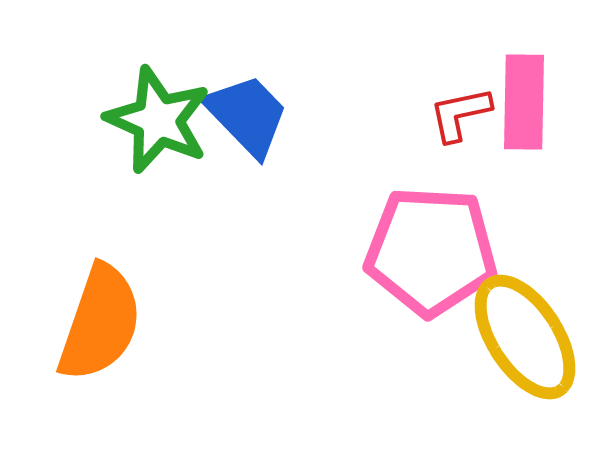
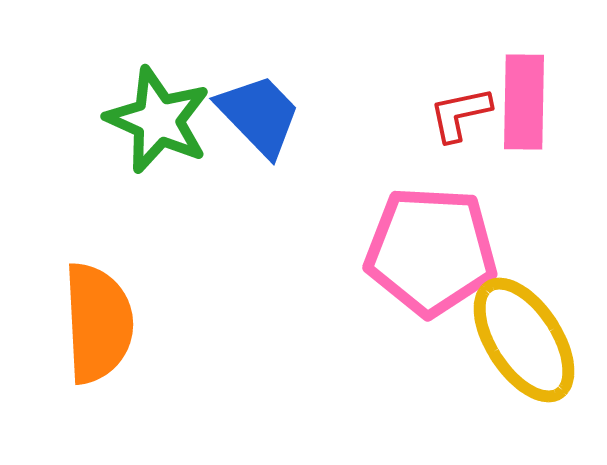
blue trapezoid: moved 12 px right
orange semicircle: moved 2 px left; rotated 22 degrees counterclockwise
yellow ellipse: moved 1 px left, 3 px down
